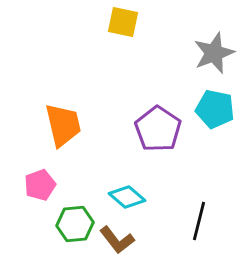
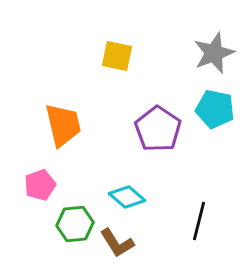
yellow square: moved 6 px left, 34 px down
brown L-shape: moved 3 px down; rotated 6 degrees clockwise
